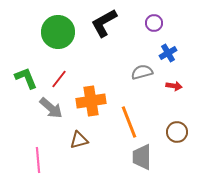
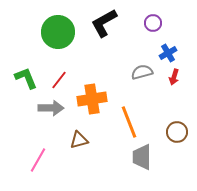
purple circle: moved 1 px left
red line: moved 1 px down
red arrow: moved 9 px up; rotated 98 degrees clockwise
orange cross: moved 1 px right, 2 px up
gray arrow: rotated 40 degrees counterclockwise
pink line: rotated 35 degrees clockwise
